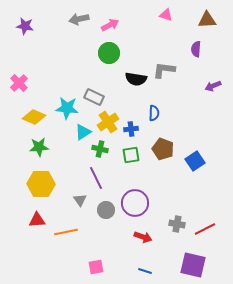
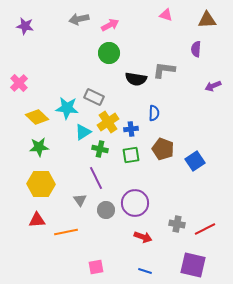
yellow diamond: moved 3 px right; rotated 20 degrees clockwise
